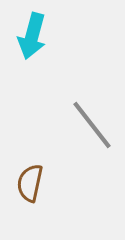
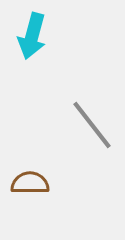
brown semicircle: rotated 78 degrees clockwise
